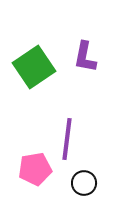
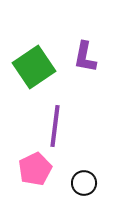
purple line: moved 12 px left, 13 px up
pink pentagon: rotated 16 degrees counterclockwise
